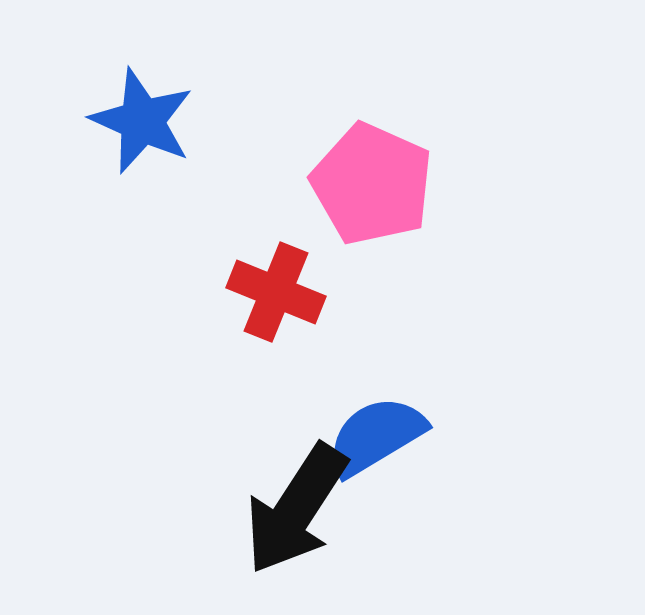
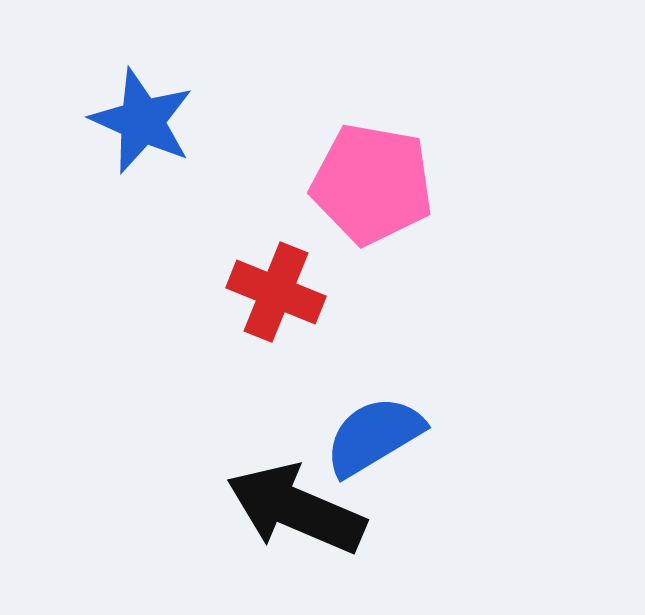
pink pentagon: rotated 14 degrees counterclockwise
blue semicircle: moved 2 px left
black arrow: rotated 80 degrees clockwise
